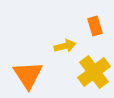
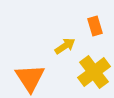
yellow arrow: rotated 20 degrees counterclockwise
orange triangle: moved 2 px right, 3 px down
